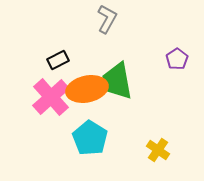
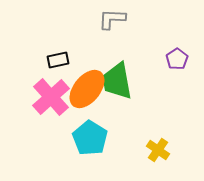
gray L-shape: moved 5 px right; rotated 116 degrees counterclockwise
black rectangle: rotated 15 degrees clockwise
orange ellipse: rotated 39 degrees counterclockwise
